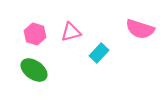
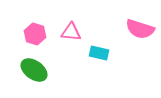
pink triangle: rotated 20 degrees clockwise
cyan rectangle: rotated 60 degrees clockwise
